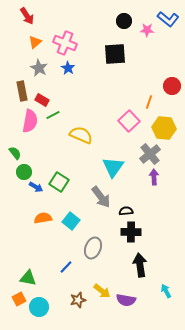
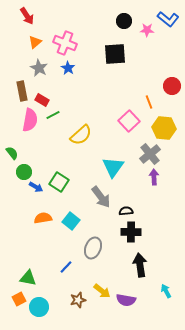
orange line: rotated 40 degrees counterclockwise
pink semicircle: moved 1 px up
yellow semicircle: rotated 115 degrees clockwise
green semicircle: moved 3 px left
